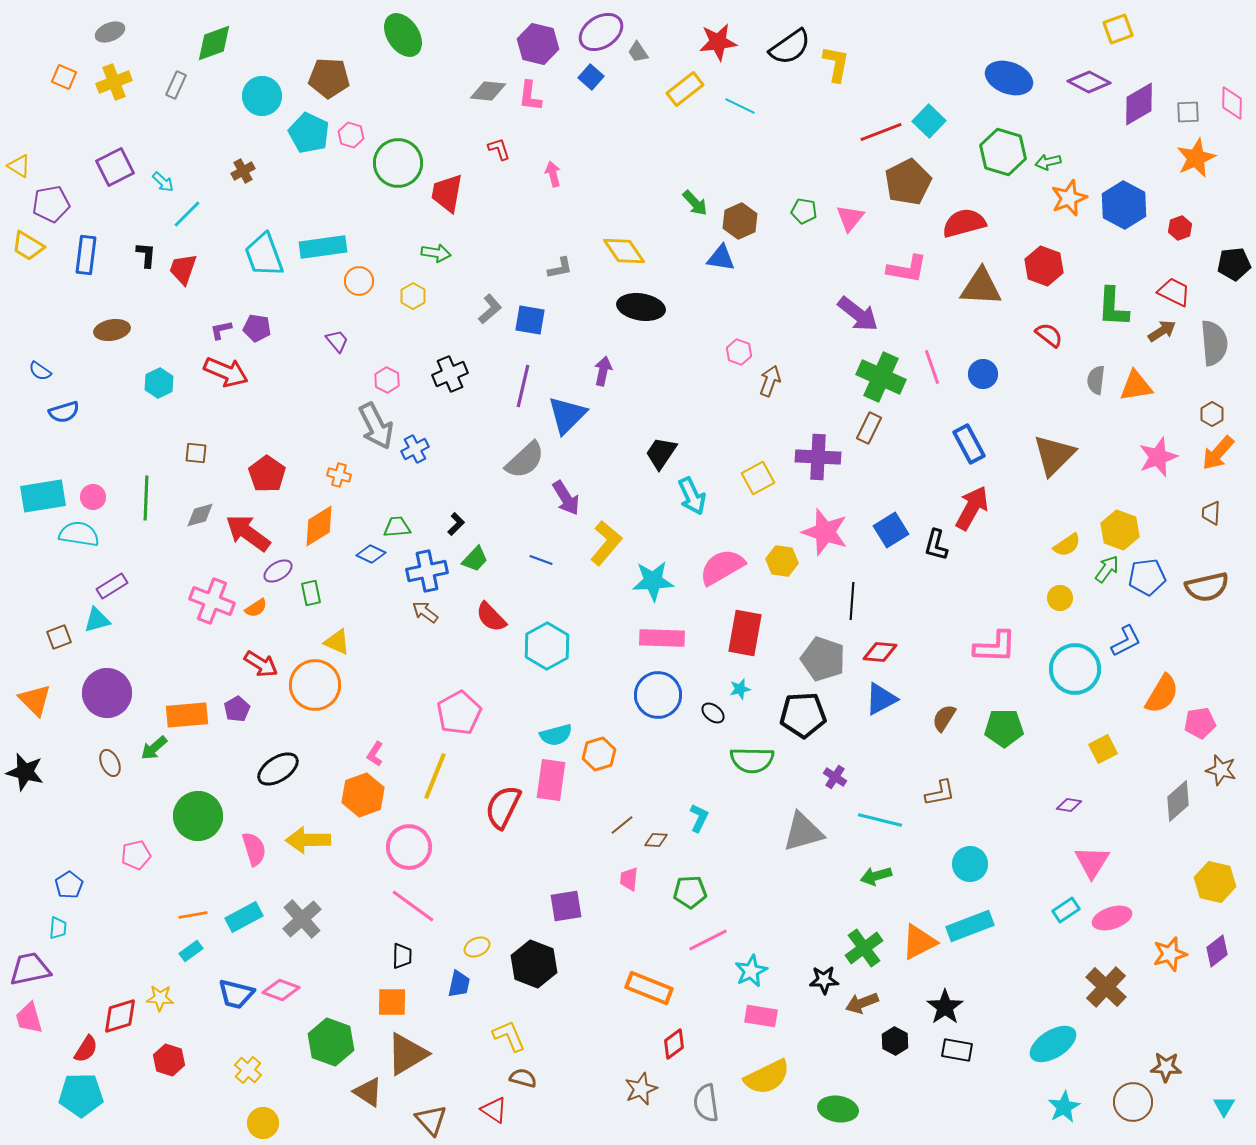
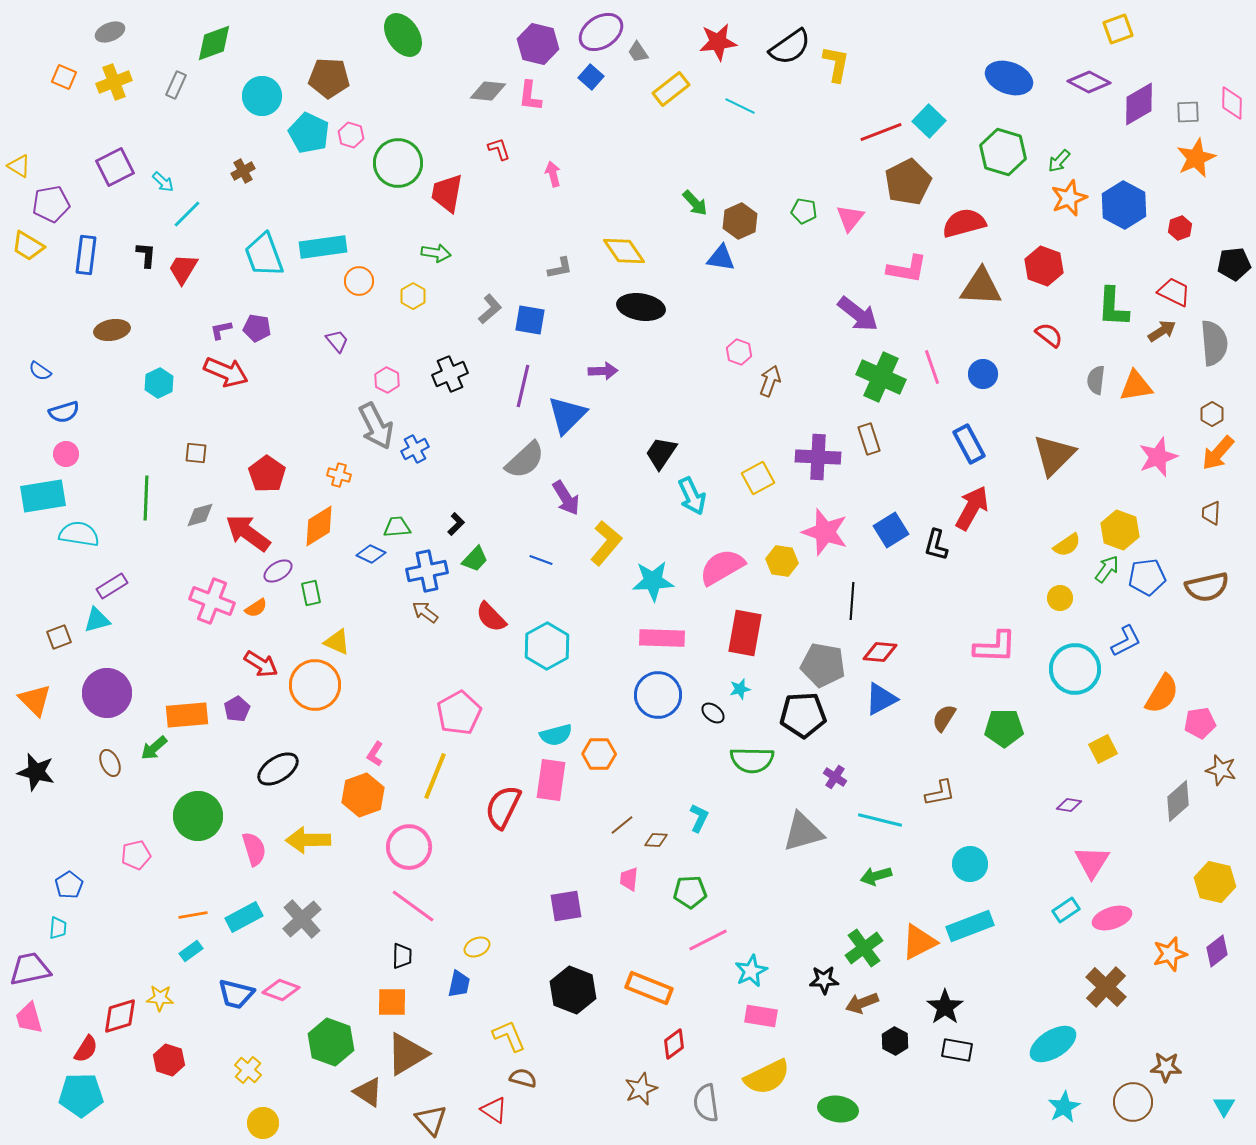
yellow rectangle at (685, 89): moved 14 px left
green arrow at (1048, 162): moved 11 px right, 1 px up; rotated 35 degrees counterclockwise
red trapezoid at (183, 269): rotated 12 degrees clockwise
purple arrow at (603, 371): rotated 76 degrees clockwise
brown rectangle at (869, 428): moved 11 px down; rotated 44 degrees counterclockwise
pink circle at (93, 497): moved 27 px left, 43 px up
gray pentagon at (823, 659): moved 6 px down; rotated 9 degrees counterclockwise
orange hexagon at (599, 754): rotated 16 degrees clockwise
black star at (25, 772): moved 11 px right
black hexagon at (534, 964): moved 39 px right, 26 px down
